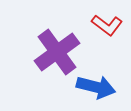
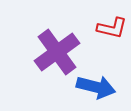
red L-shape: moved 5 px right, 3 px down; rotated 24 degrees counterclockwise
